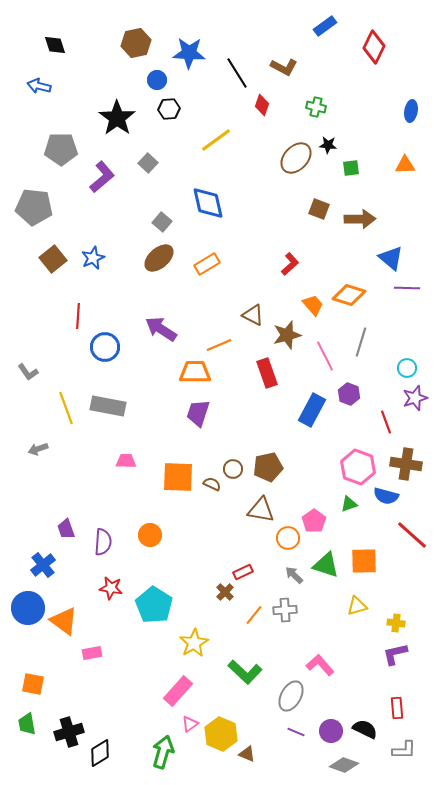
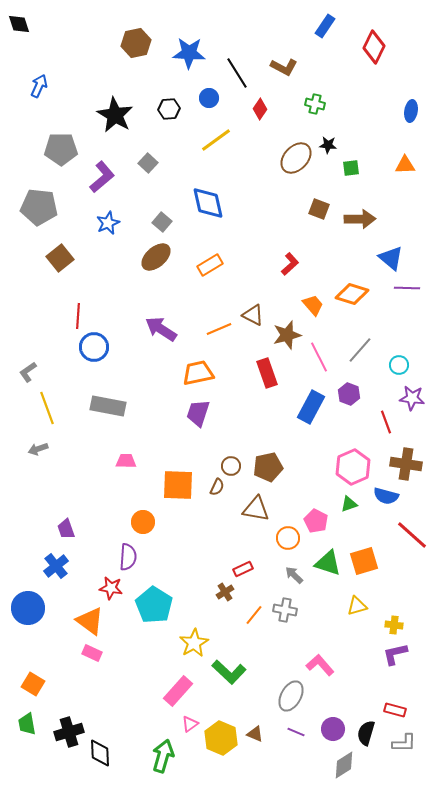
blue rectangle at (325, 26): rotated 20 degrees counterclockwise
black diamond at (55, 45): moved 36 px left, 21 px up
blue circle at (157, 80): moved 52 px right, 18 px down
blue arrow at (39, 86): rotated 100 degrees clockwise
red diamond at (262, 105): moved 2 px left, 4 px down; rotated 15 degrees clockwise
green cross at (316, 107): moved 1 px left, 3 px up
black star at (117, 118): moved 2 px left, 3 px up; rotated 6 degrees counterclockwise
gray pentagon at (34, 207): moved 5 px right
blue star at (93, 258): moved 15 px right, 35 px up
brown ellipse at (159, 258): moved 3 px left, 1 px up
brown square at (53, 259): moved 7 px right, 1 px up
orange rectangle at (207, 264): moved 3 px right, 1 px down
orange diamond at (349, 295): moved 3 px right, 1 px up
gray line at (361, 342): moved 1 px left, 8 px down; rotated 24 degrees clockwise
orange line at (219, 345): moved 16 px up
blue circle at (105, 347): moved 11 px left
pink line at (325, 356): moved 6 px left, 1 px down
cyan circle at (407, 368): moved 8 px left, 3 px up
gray L-shape at (28, 372): rotated 90 degrees clockwise
orange trapezoid at (195, 372): moved 3 px right, 1 px down; rotated 12 degrees counterclockwise
purple star at (415, 398): moved 3 px left; rotated 25 degrees clockwise
yellow line at (66, 408): moved 19 px left
blue rectangle at (312, 410): moved 1 px left, 3 px up
pink hexagon at (358, 467): moved 5 px left; rotated 16 degrees clockwise
brown circle at (233, 469): moved 2 px left, 3 px up
orange square at (178, 477): moved 8 px down
brown semicircle at (212, 484): moved 5 px right, 3 px down; rotated 90 degrees clockwise
brown triangle at (261, 510): moved 5 px left, 1 px up
pink pentagon at (314, 521): moved 2 px right; rotated 10 degrees counterclockwise
orange circle at (150, 535): moved 7 px left, 13 px up
purple semicircle at (103, 542): moved 25 px right, 15 px down
orange square at (364, 561): rotated 16 degrees counterclockwise
blue cross at (43, 565): moved 13 px right, 1 px down
green triangle at (326, 565): moved 2 px right, 2 px up
red rectangle at (243, 572): moved 3 px up
brown cross at (225, 592): rotated 12 degrees clockwise
gray cross at (285, 610): rotated 15 degrees clockwise
orange triangle at (64, 621): moved 26 px right
yellow cross at (396, 623): moved 2 px left, 2 px down
pink rectangle at (92, 653): rotated 36 degrees clockwise
green L-shape at (245, 672): moved 16 px left
orange square at (33, 684): rotated 20 degrees clockwise
red rectangle at (397, 708): moved 2 px left, 2 px down; rotated 70 degrees counterclockwise
black semicircle at (365, 729): moved 1 px right, 4 px down; rotated 100 degrees counterclockwise
purple circle at (331, 731): moved 2 px right, 2 px up
yellow hexagon at (221, 734): moved 4 px down
gray L-shape at (404, 750): moved 7 px up
green arrow at (163, 752): moved 4 px down
black diamond at (100, 753): rotated 60 degrees counterclockwise
brown triangle at (247, 754): moved 8 px right, 20 px up
gray diamond at (344, 765): rotated 52 degrees counterclockwise
